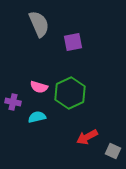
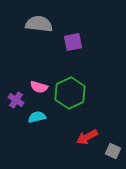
gray semicircle: rotated 60 degrees counterclockwise
purple cross: moved 3 px right, 2 px up; rotated 21 degrees clockwise
